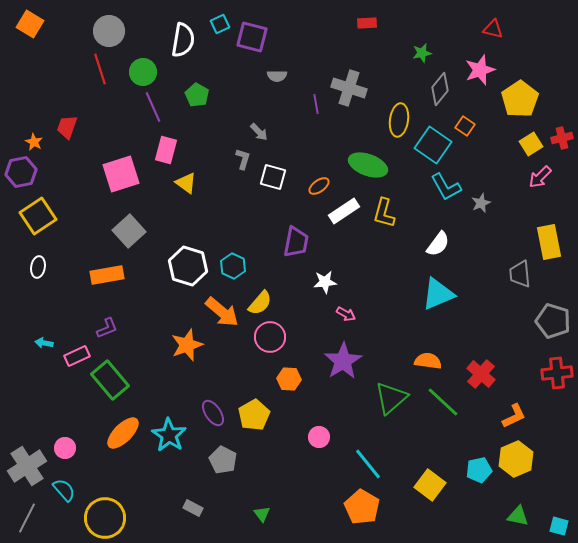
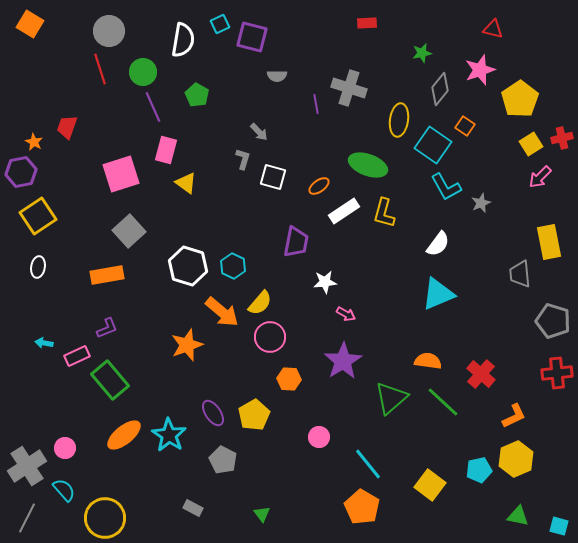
orange ellipse at (123, 433): moved 1 px right, 2 px down; rotated 6 degrees clockwise
